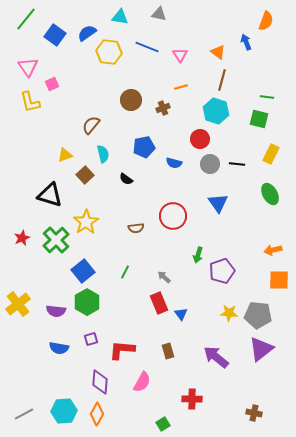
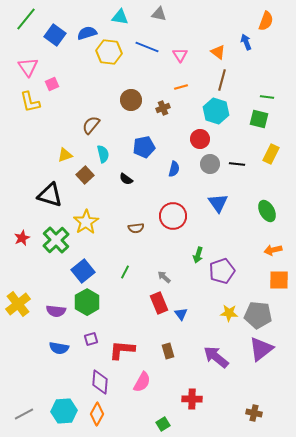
blue semicircle at (87, 33): rotated 18 degrees clockwise
blue semicircle at (174, 163): moved 6 px down; rotated 91 degrees counterclockwise
green ellipse at (270, 194): moved 3 px left, 17 px down
